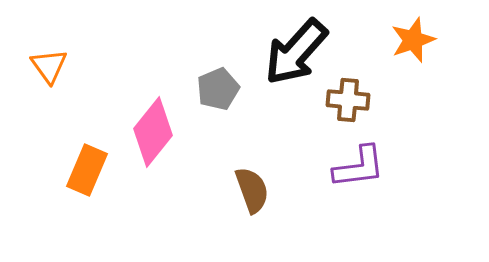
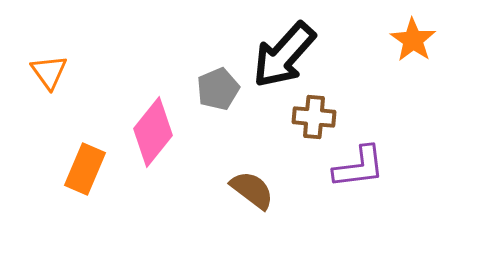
orange star: rotated 18 degrees counterclockwise
black arrow: moved 12 px left, 3 px down
orange triangle: moved 6 px down
brown cross: moved 34 px left, 17 px down
orange rectangle: moved 2 px left, 1 px up
brown semicircle: rotated 33 degrees counterclockwise
